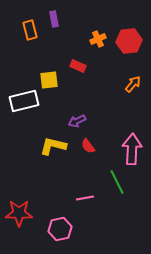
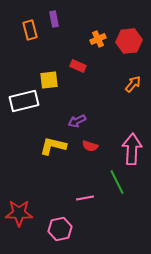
red semicircle: moved 2 px right; rotated 35 degrees counterclockwise
